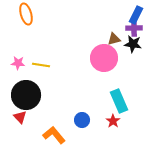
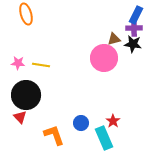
cyan rectangle: moved 15 px left, 37 px down
blue circle: moved 1 px left, 3 px down
orange L-shape: rotated 20 degrees clockwise
